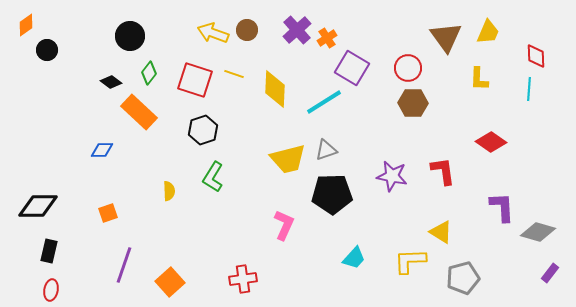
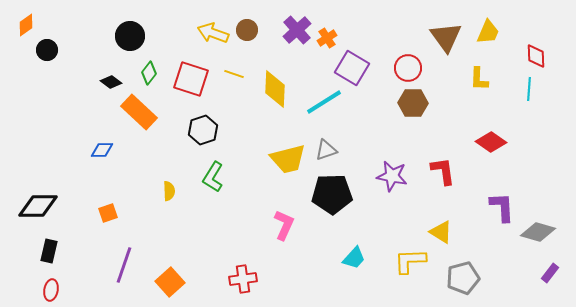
red square at (195, 80): moved 4 px left, 1 px up
